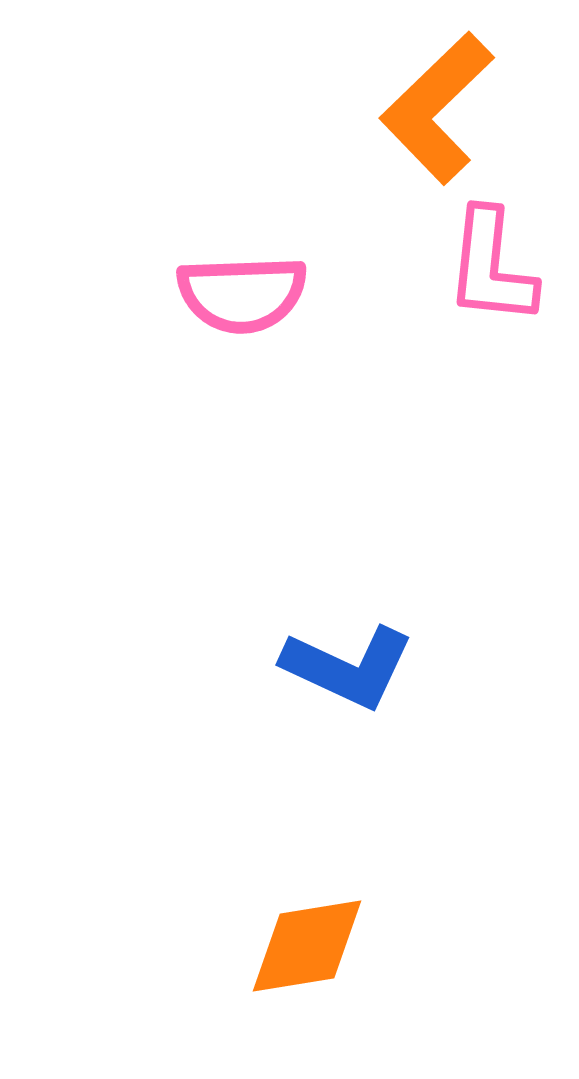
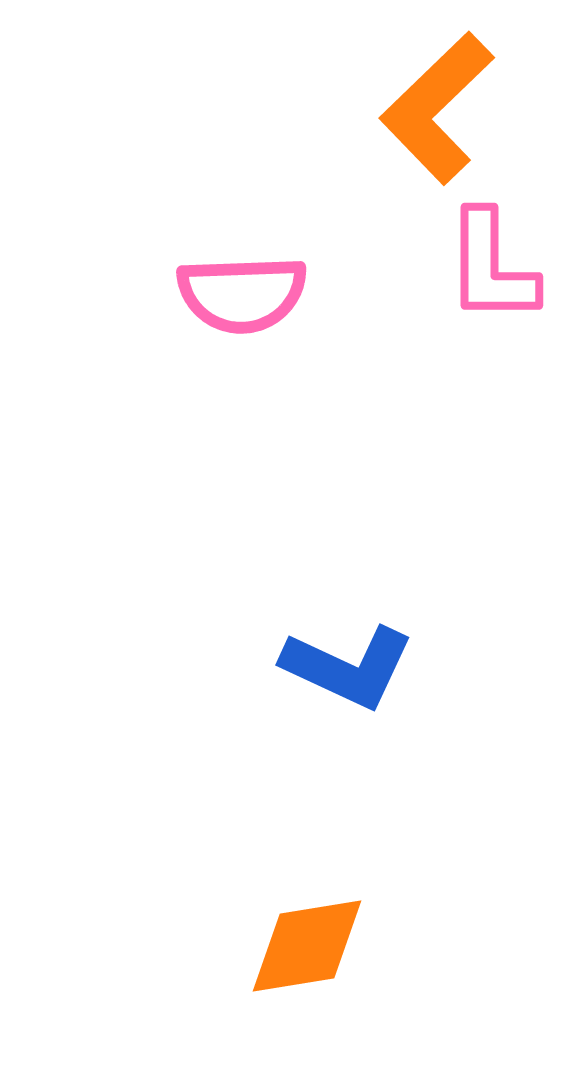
pink L-shape: rotated 6 degrees counterclockwise
